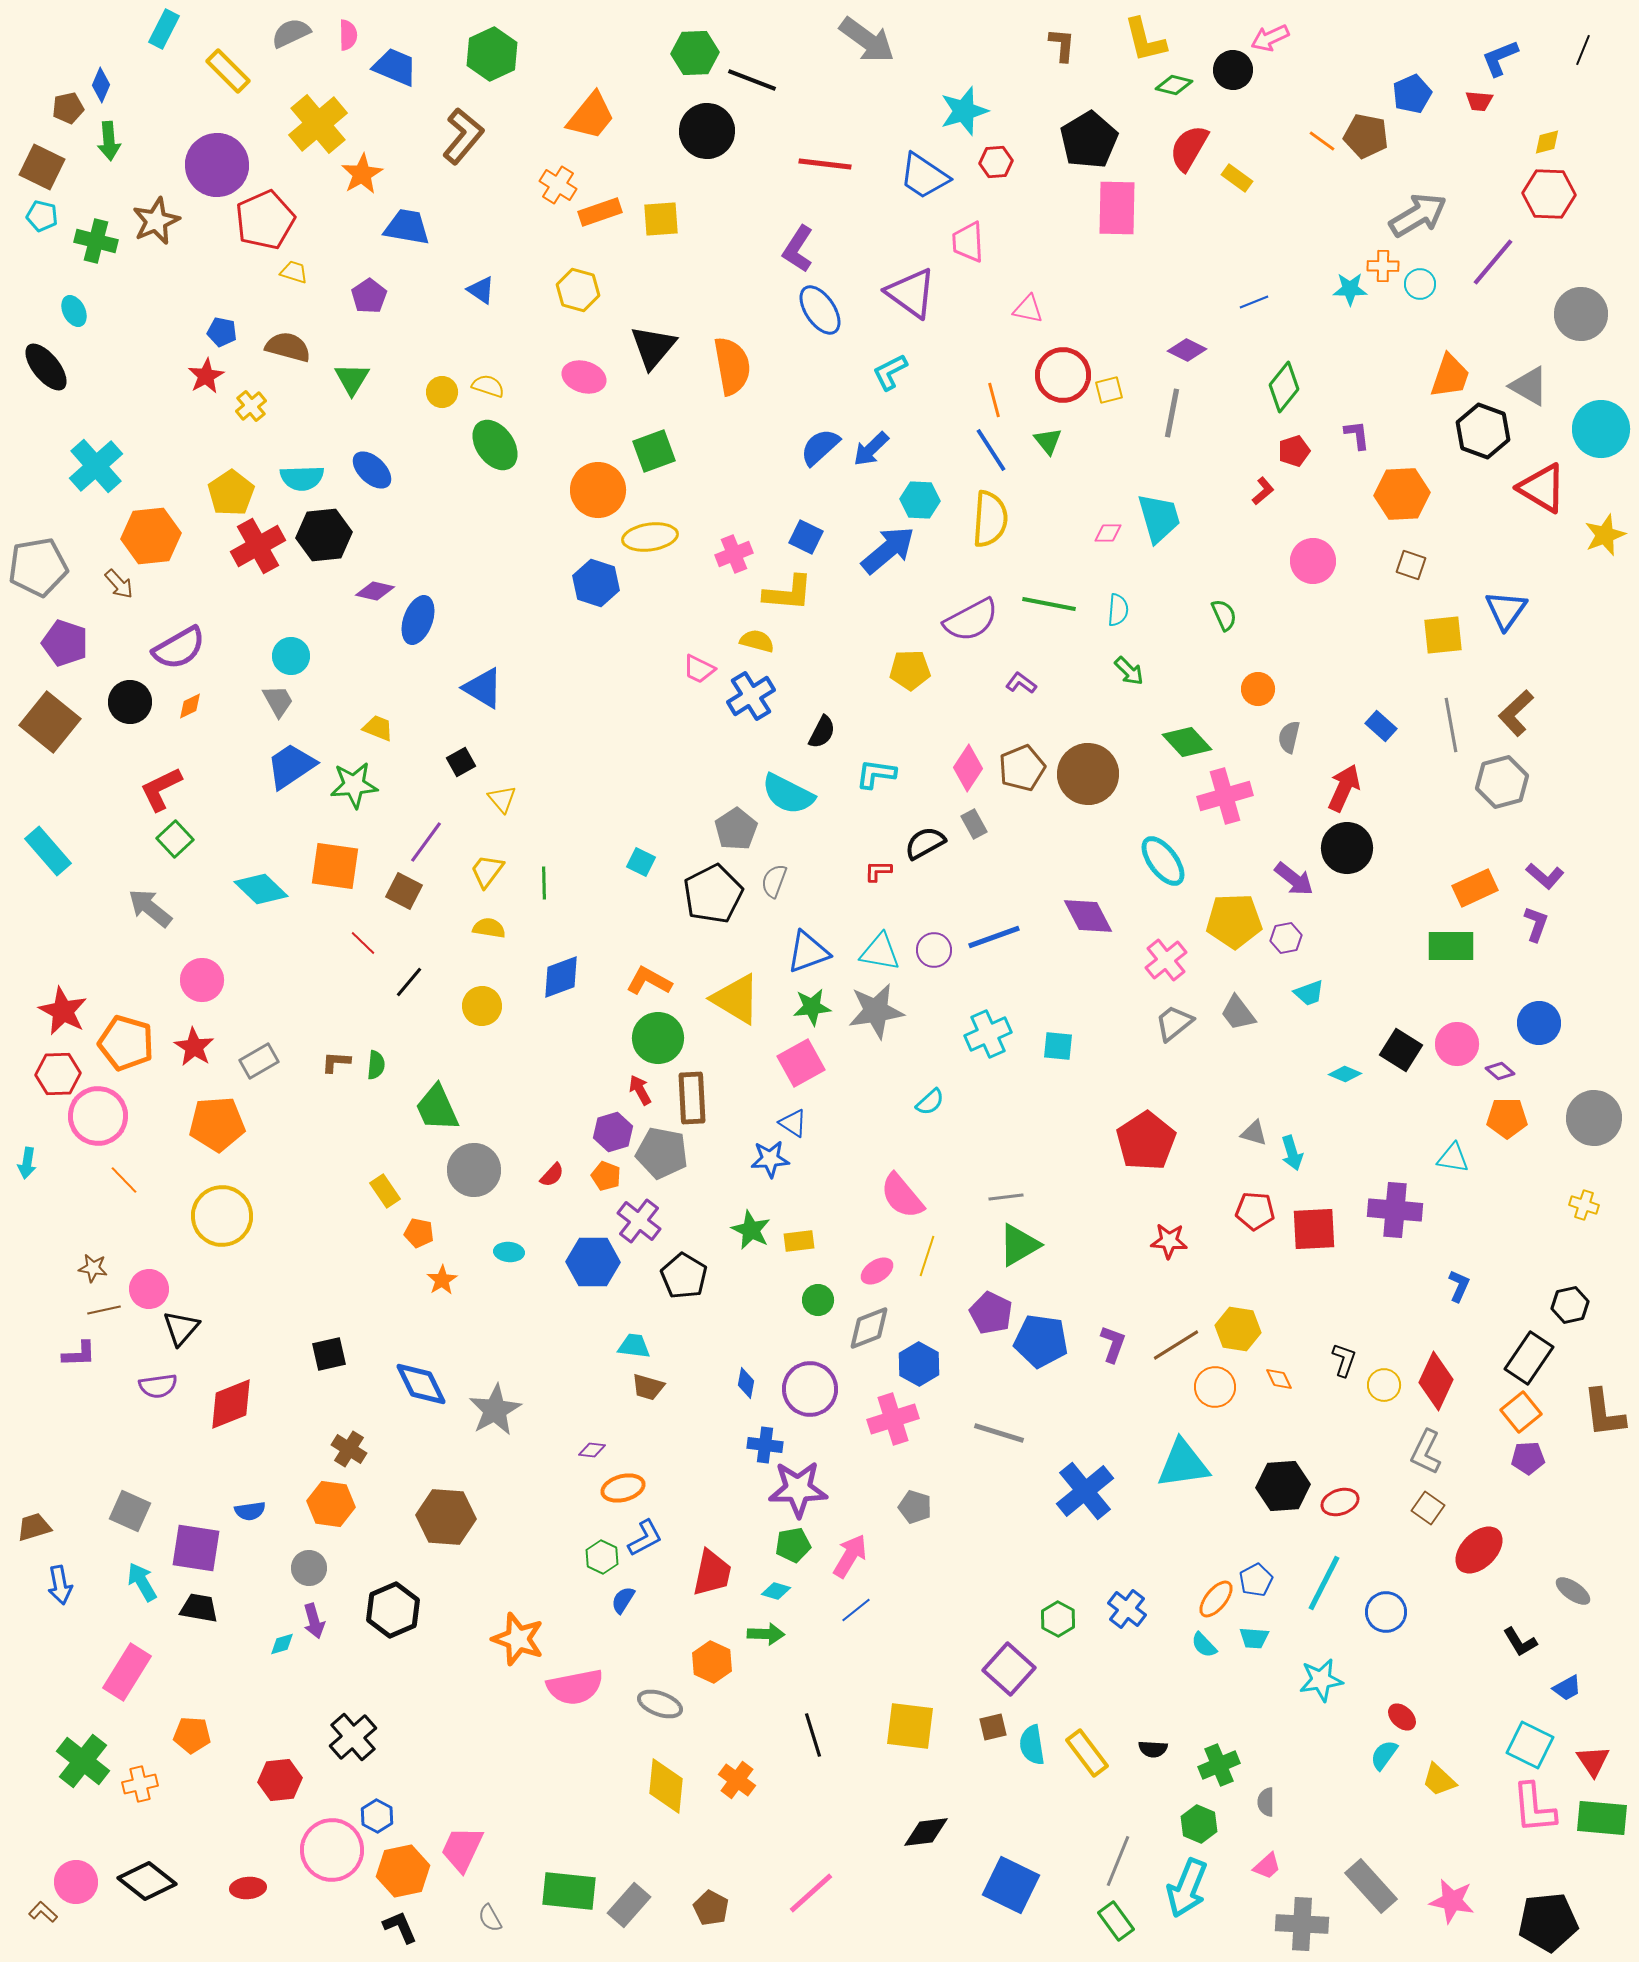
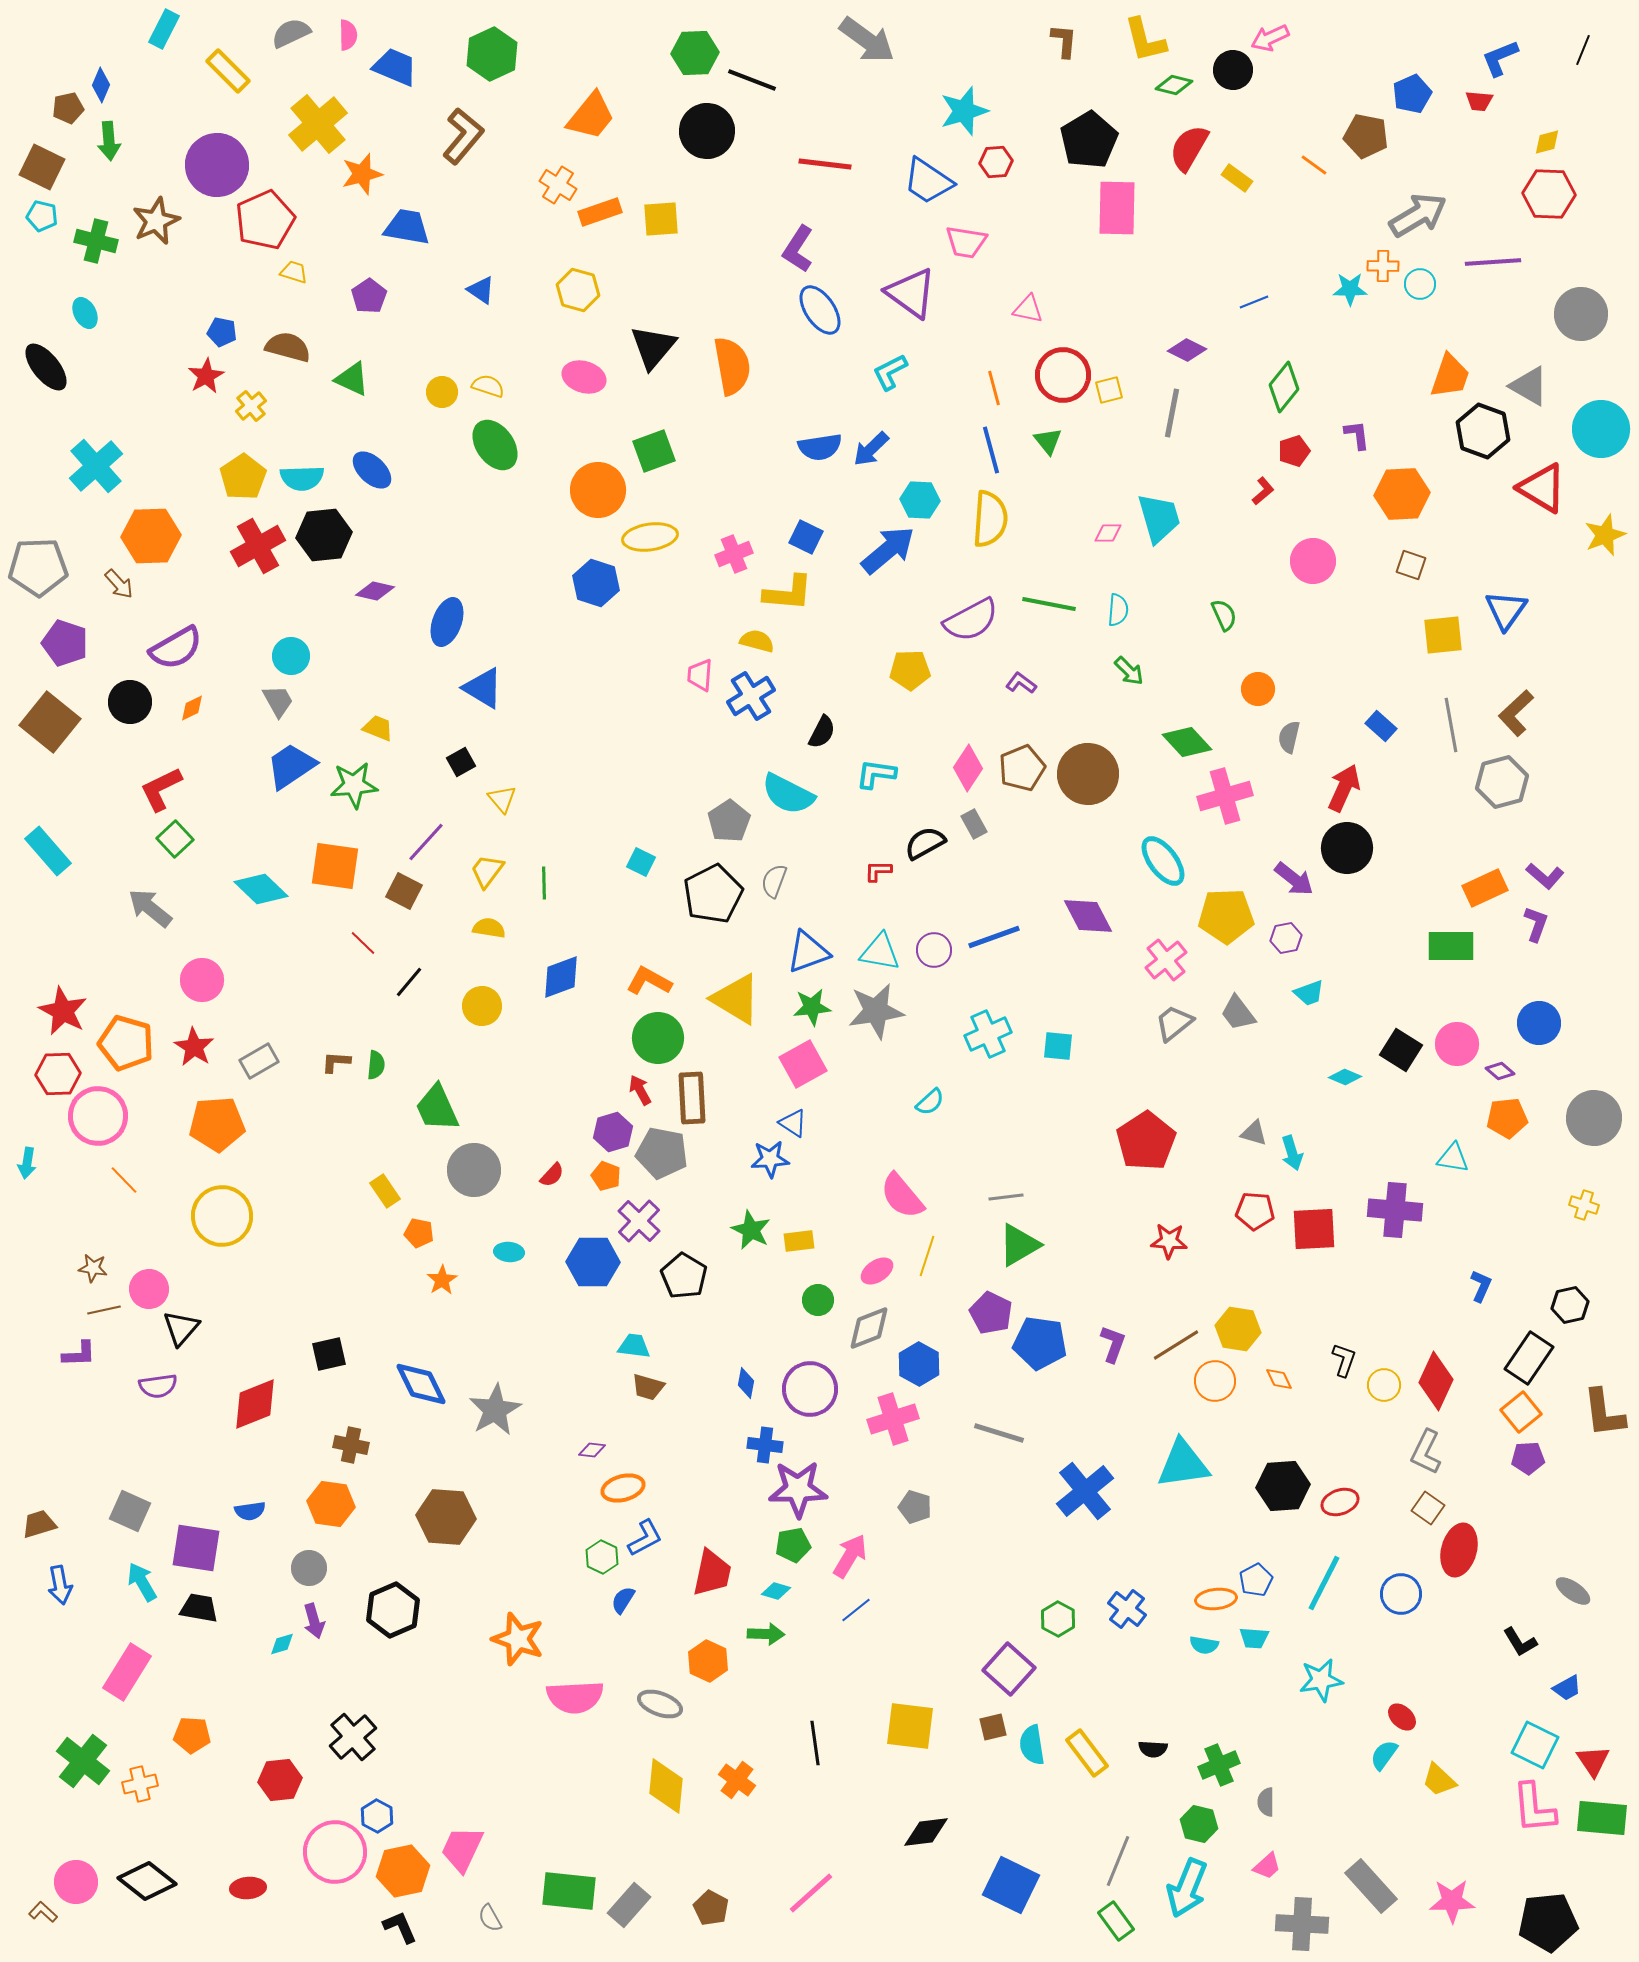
brown L-shape at (1062, 45): moved 2 px right, 4 px up
orange line at (1322, 141): moved 8 px left, 24 px down
orange star at (362, 174): rotated 15 degrees clockwise
blue trapezoid at (924, 176): moved 4 px right, 5 px down
pink trapezoid at (968, 242): moved 2 px left; rotated 78 degrees counterclockwise
purple line at (1493, 262): rotated 46 degrees clockwise
cyan ellipse at (74, 311): moved 11 px right, 2 px down
green triangle at (352, 379): rotated 36 degrees counterclockwise
orange line at (994, 400): moved 12 px up
blue semicircle at (820, 447): rotated 147 degrees counterclockwise
blue line at (991, 450): rotated 18 degrees clockwise
yellow pentagon at (231, 493): moved 12 px right, 16 px up
orange hexagon at (151, 536): rotated 4 degrees clockwise
gray pentagon at (38, 567): rotated 8 degrees clockwise
blue ellipse at (418, 620): moved 29 px right, 2 px down
purple semicircle at (179, 648): moved 3 px left
pink trapezoid at (699, 669): moved 1 px right, 6 px down; rotated 68 degrees clockwise
orange diamond at (190, 706): moved 2 px right, 2 px down
gray pentagon at (736, 829): moved 7 px left, 8 px up
purple line at (426, 842): rotated 6 degrees clockwise
orange rectangle at (1475, 888): moved 10 px right
yellow pentagon at (1234, 921): moved 8 px left, 5 px up
pink square at (801, 1063): moved 2 px right, 1 px down
cyan diamond at (1345, 1074): moved 3 px down
orange pentagon at (1507, 1118): rotated 6 degrees counterclockwise
purple cross at (639, 1221): rotated 6 degrees clockwise
blue L-shape at (1459, 1286): moved 22 px right
blue pentagon at (1041, 1341): moved 1 px left, 2 px down
orange circle at (1215, 1387): moved 6 px up
red diamond at (231, 1404): moved 24 px right
brown cross at (349, 1449): moved 2 px right, 4 px up; rotated 20 degrees counterclockwise
brown trapezoid at (34, 1527): moved 5 px right, 3 px up
red ellipse at (1479, 1550): moved 20 px left; rotated 30 degrees counterclockwise
orange ellipse at (1216, 1599): rotated 45 degrees clockwise
blue circle at (1386, 1612): moved 15 px right, 18 px up
cyan semicircle at (1204, 1645): rotated 36 degrees counterclockwise
orange hexagon at (712, 1662): moved 4 px left, 1 px up
pink semicircle at (575, 1687): moved 10 px down; rotated 8 degrees clockwise
black line at (813, 1735): moved 2 px right, 8 px down; rotated 9 degrees clockwise
cyan square at (1530, 1745): moved 5 px right
green hexagon at (1199, 1824): rotated 9 degrees counterclockwise
pink circle at (332, 1850): moved 3 px right, 2 px down
pink star at (1452, 1901): rotated 12 degrees counterclockwise
